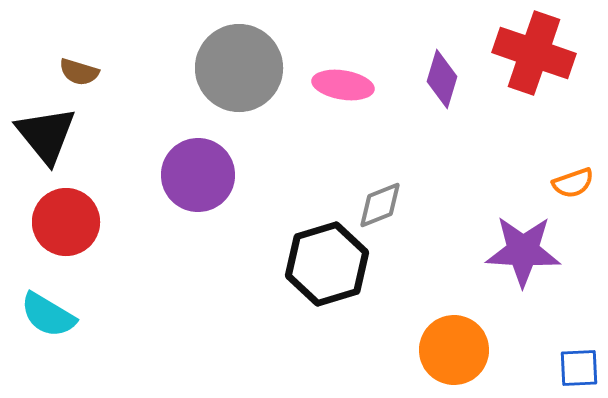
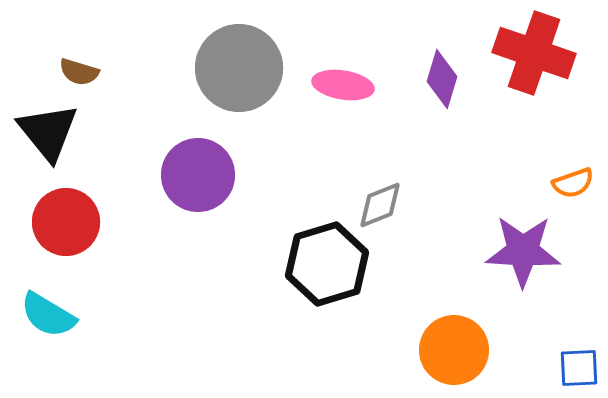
black triangle: moved 2 px right, 3 px up
